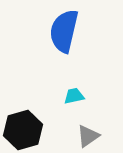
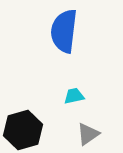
blue semicircle: rotated 6 degrees counterclockwise
gray triangle: moved 2 px up
